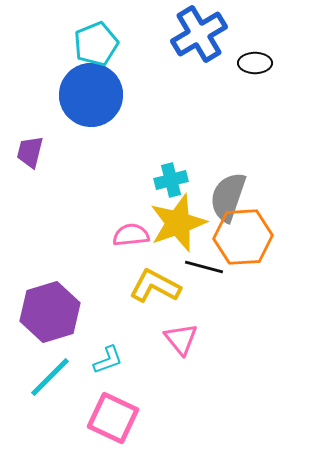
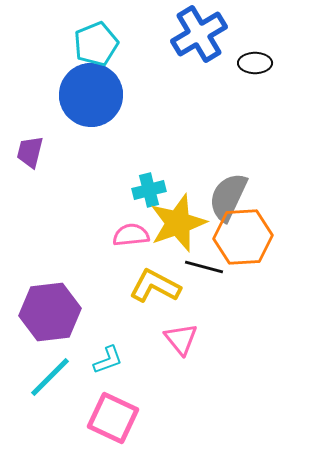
cyan cross: moved 22 px left, 10 px down
gray semicircle: rotated 6 degrees clockwise
purple hexagon: rotated 10 degrees clockwise
